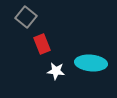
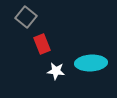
cyan ellipse: rotated 8 degrees counterclockwise
